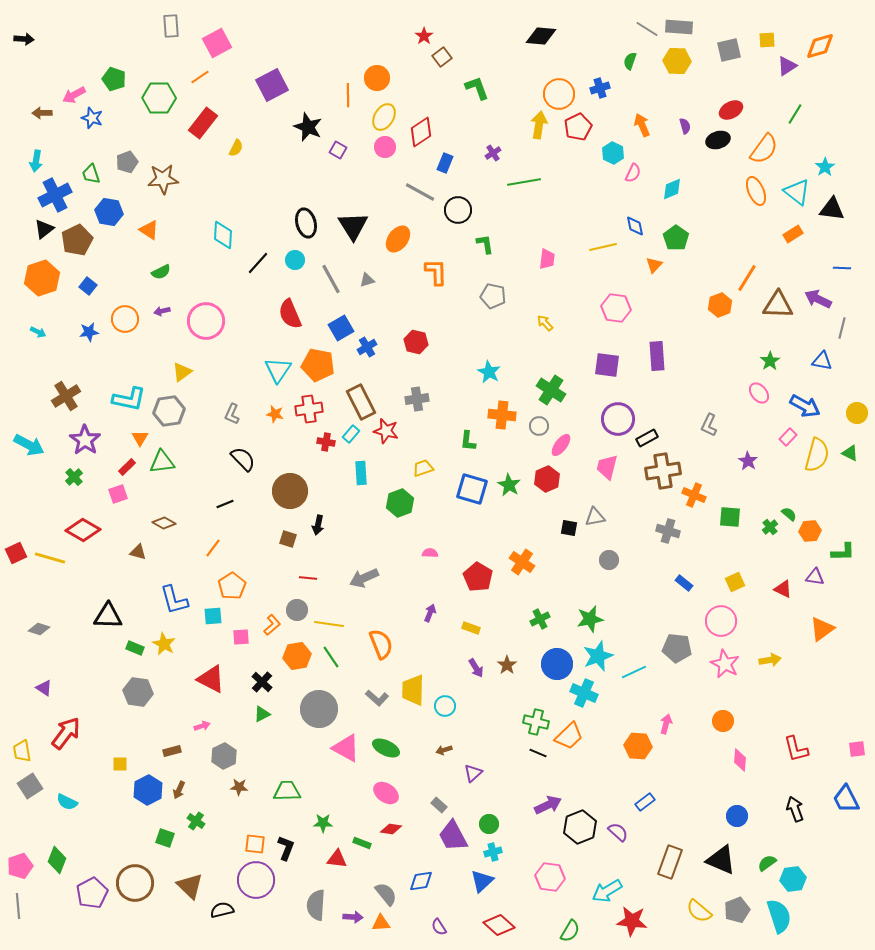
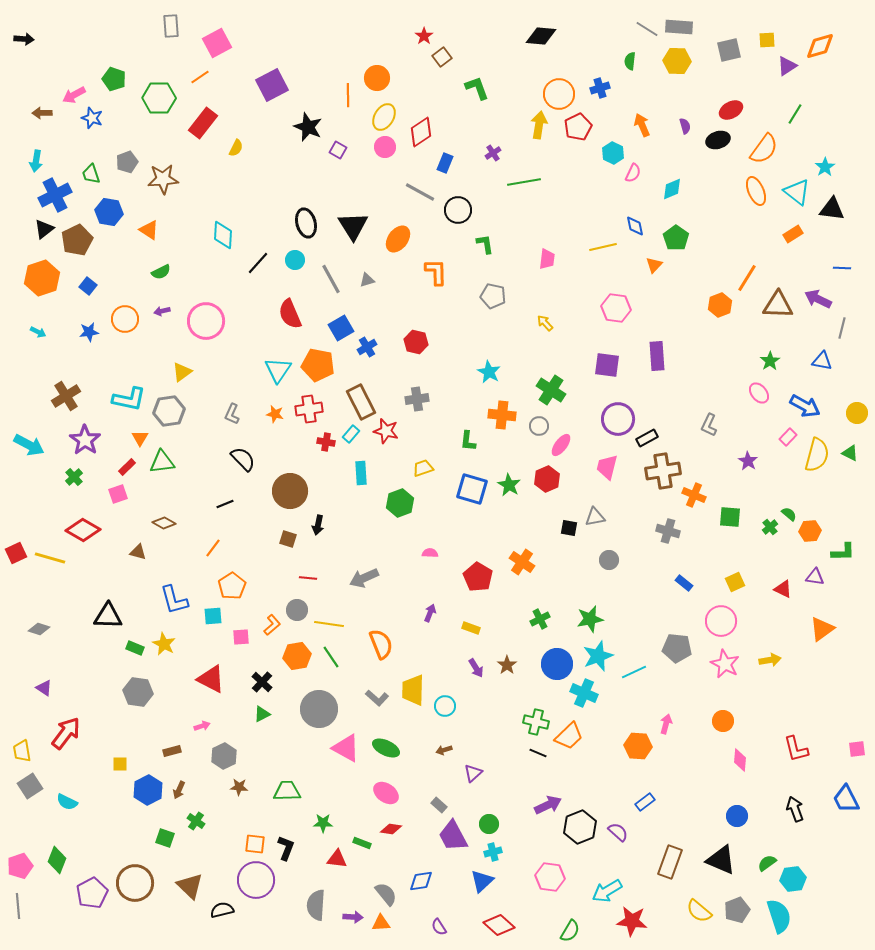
green semicircle at (630, 61): rotated 12 degrees counterclockwise
